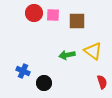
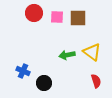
pink square: moved 4 px right, 2 px down
brown square: moved 1 px right, 3 px up
yellow triangle: moved 1 px left, 1 px down
red semicircle: moved 6 px left, 1 px up
